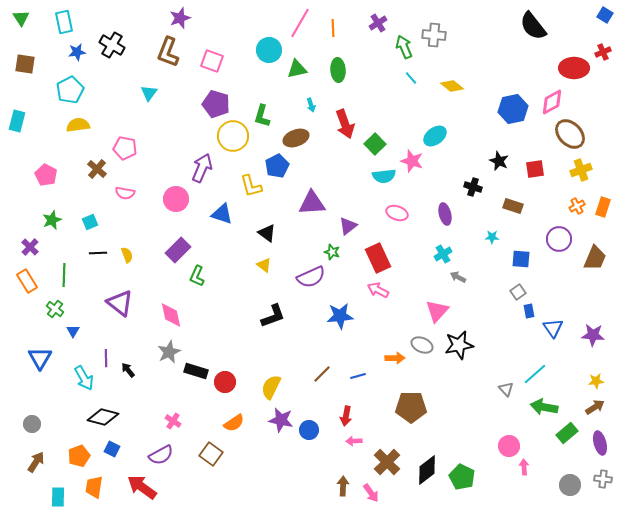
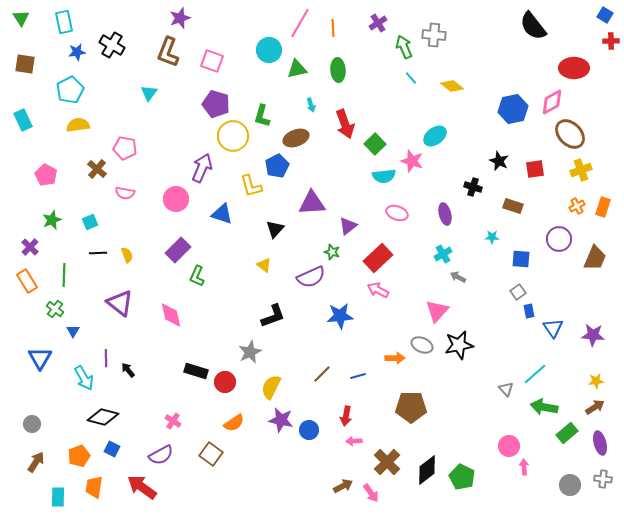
red cross at (603, 52): moved 8 px right, 11 px up; rotated 21 degrees clockwise
cyan rectangle at (17, 121): moved 6 px right, 1 px up; rotated 40 degrees counterclockwise
black triangle at (267, 233): moved 8 px right, 4 px up; rotated 36 degrees clockwise
red rectangle at (378, 258): rotated 72 degrees clockwise
gray star at (169, 352): moved 81 px right
brown arrow at (343, 486): rotated 60 degrees clockwise
